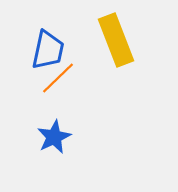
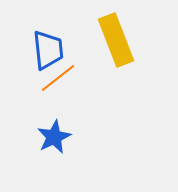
blue trapezoid: rotated 18 degrees counterclockwise
orange line: rotated 6 degrees clockwise
